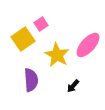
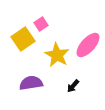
purple semicircle: moved 3 px down; rotated 95 degrees counterclockwise
